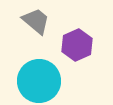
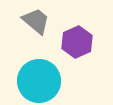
purple hexagon: moved 3 px up
